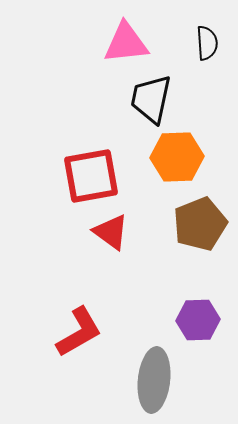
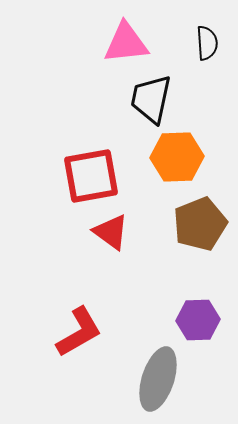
gray ellipse: moved 4 px right, 1 px up; rotated 12 degrees clockwise
